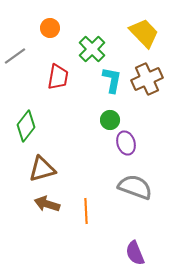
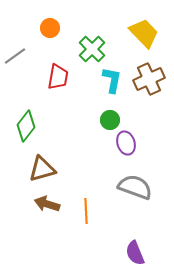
brown cross: moved 2 px right
